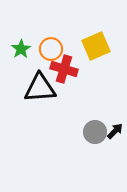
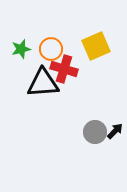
green star: rotated 18 degrees clockwise
black triangle: moved 3 px right, 5 px up
